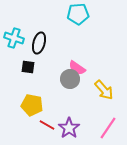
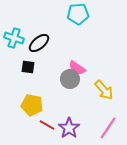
black ellipse: rotated 35 degrees clockwise
